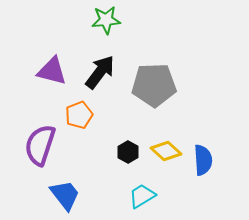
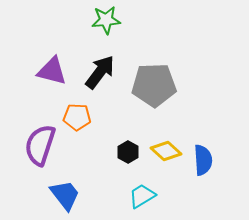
orange pentagon: moved 2 px left, 2 px down; rotated 24 degrees clockwise
